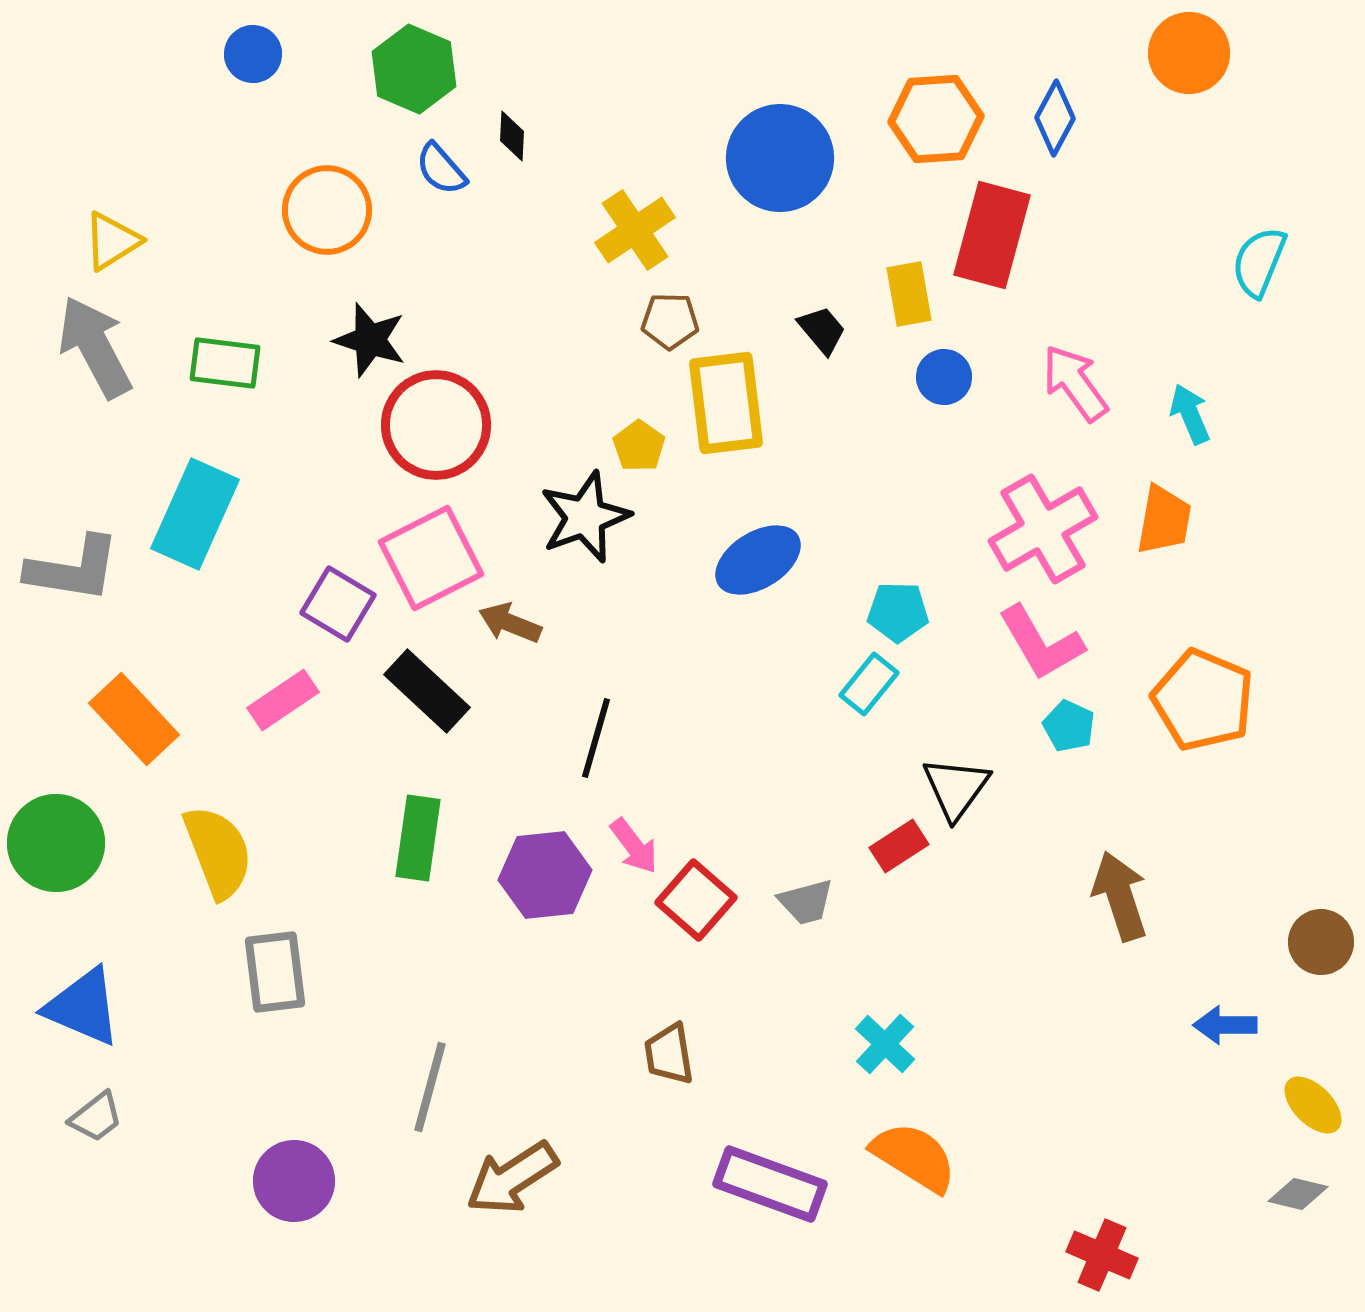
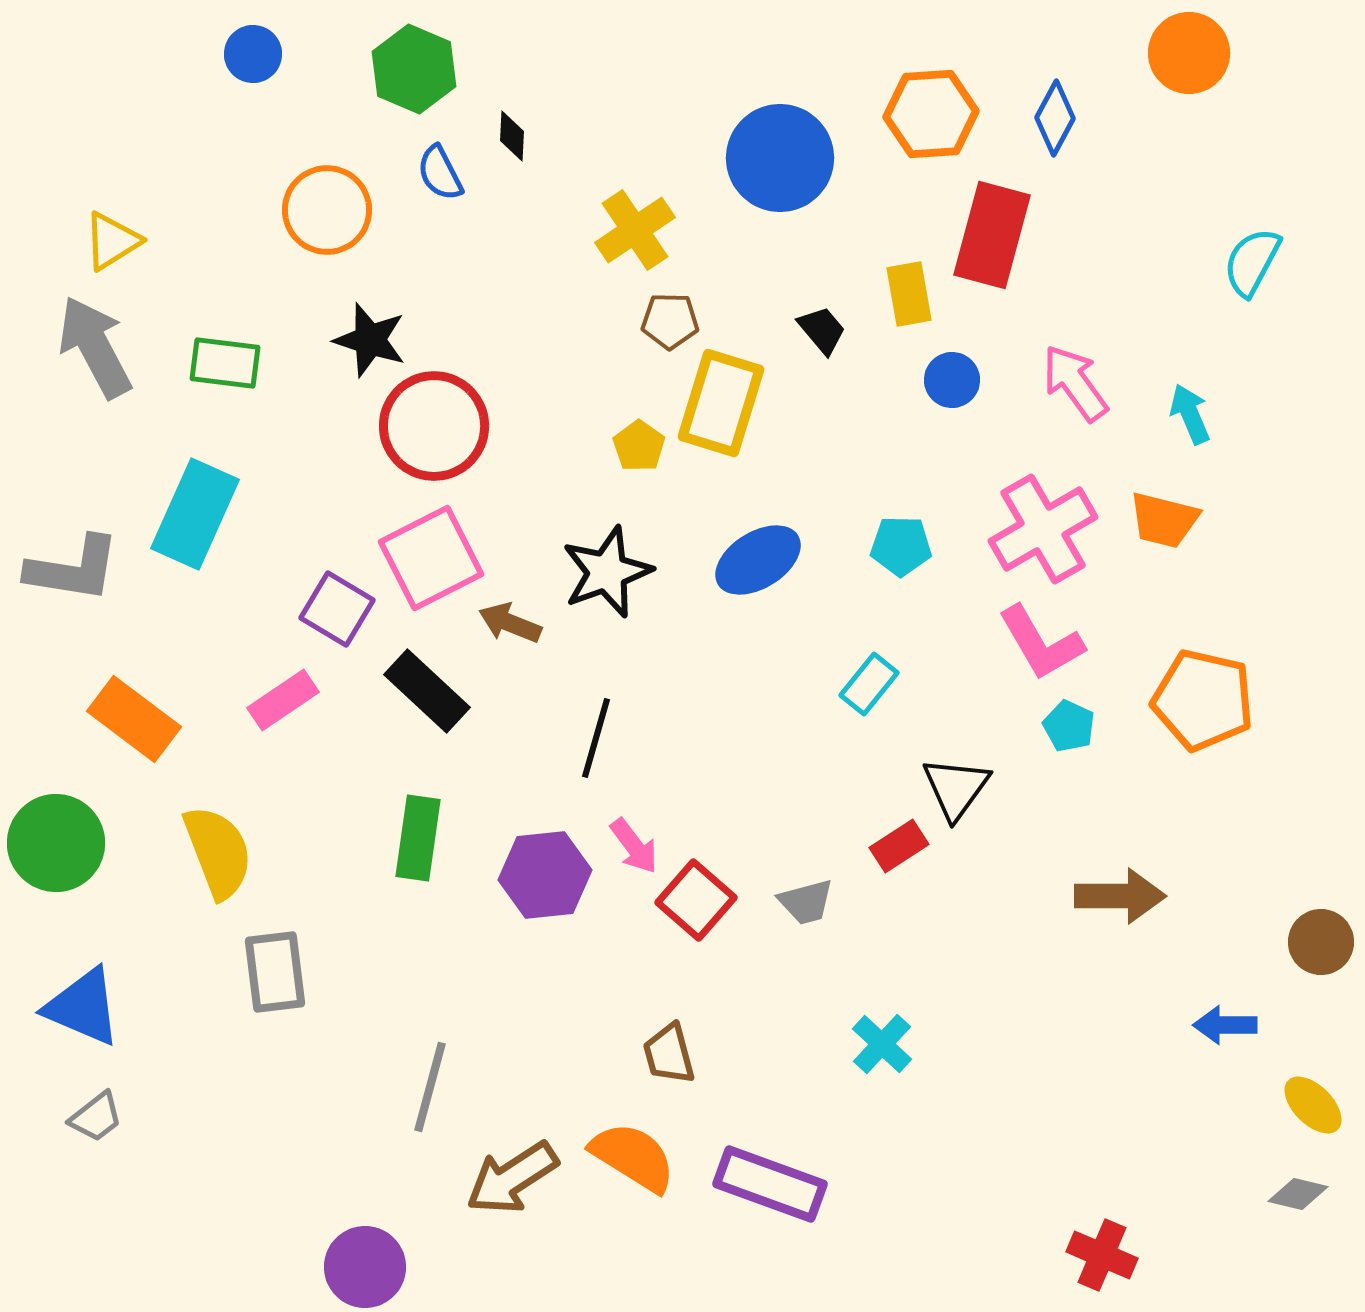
orange hexagon at (936, 119): moved 5 px left, 5 px up
blue semicircle at (441, 169): moved 1 px left, 4 px down; rotated 14 degrees clockwise
cyan semicircle at (1259, 262): moved 7 px left; rotated 6 degrees clockwise
blue circle at (944, 377): moved 8 px right, 3 px down
yellow rectangle at (726, 403): moved 5 px left; rotated 24 degrees clockwise
red circle at (436, 425): moved 2 px left, 1 px down
black star at (585, 517): moved 22 px right, 55 px down
orange trapezoid at (1164, 520): rotated 94 degrees clockwise
purple square at (338, 604): moved 1 px left, 5 px down
cyan pentagon at (898, 612): moved 3 px right, 66 px up
orange pentagon at (1203, 700): rotated 10 degrees counterclockwise
orange rectangle at (134, 719): rotated 10 degrees counterclockwise
brown arrow at (1120, 896): rotated 108 degrees clockwise
cyan cross at (885, 1044): moved 3 px left
brown trapezoid at (669, 1054): rotated 6 degrees counterclockwise
orange semicircle at (914, 1157): moved 281 px left
purple circle at (294, 1181): moved 71 px right, 86 px down
